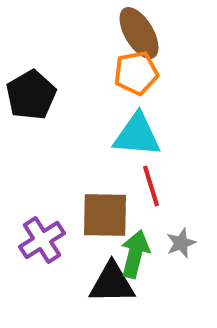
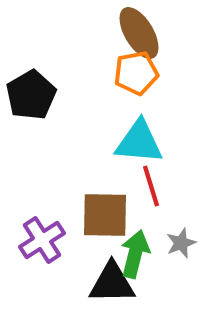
cyan triangle: moved 2 px right, 7 px down
